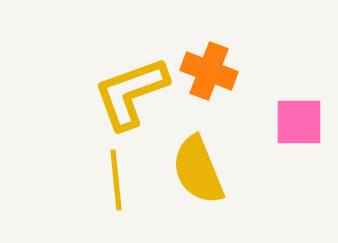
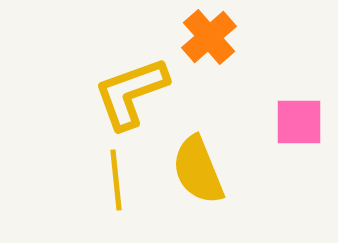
orange cross: moved 34 px up; rotated 28 degrees clockwise
